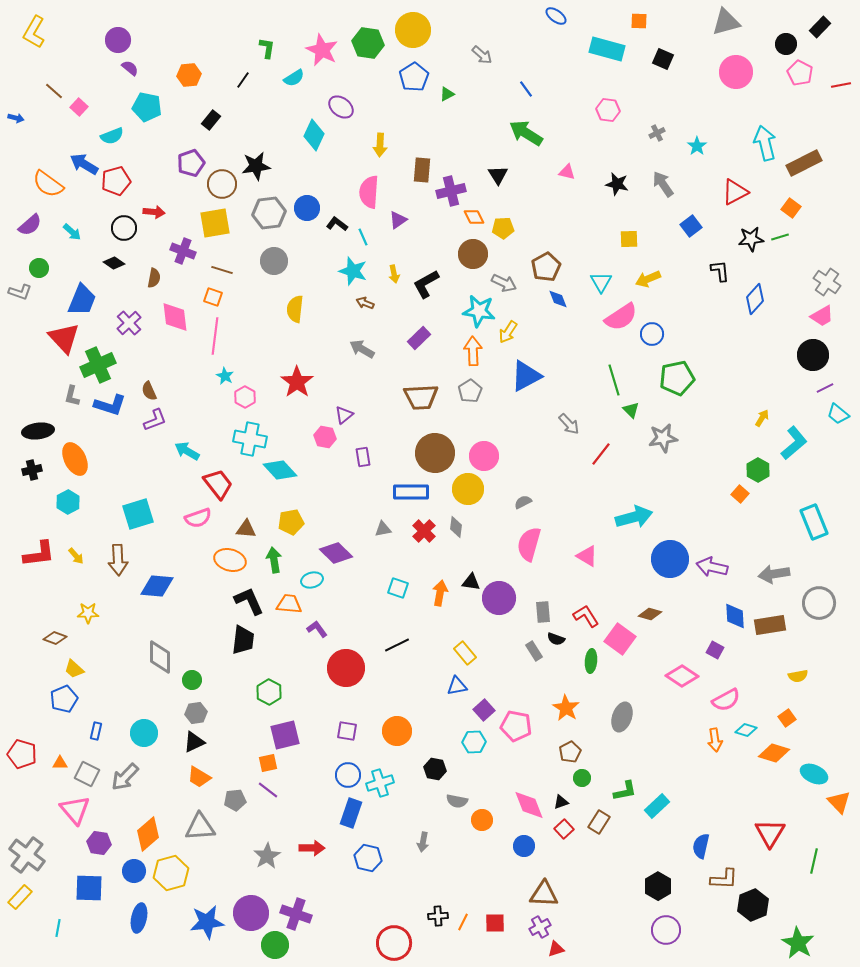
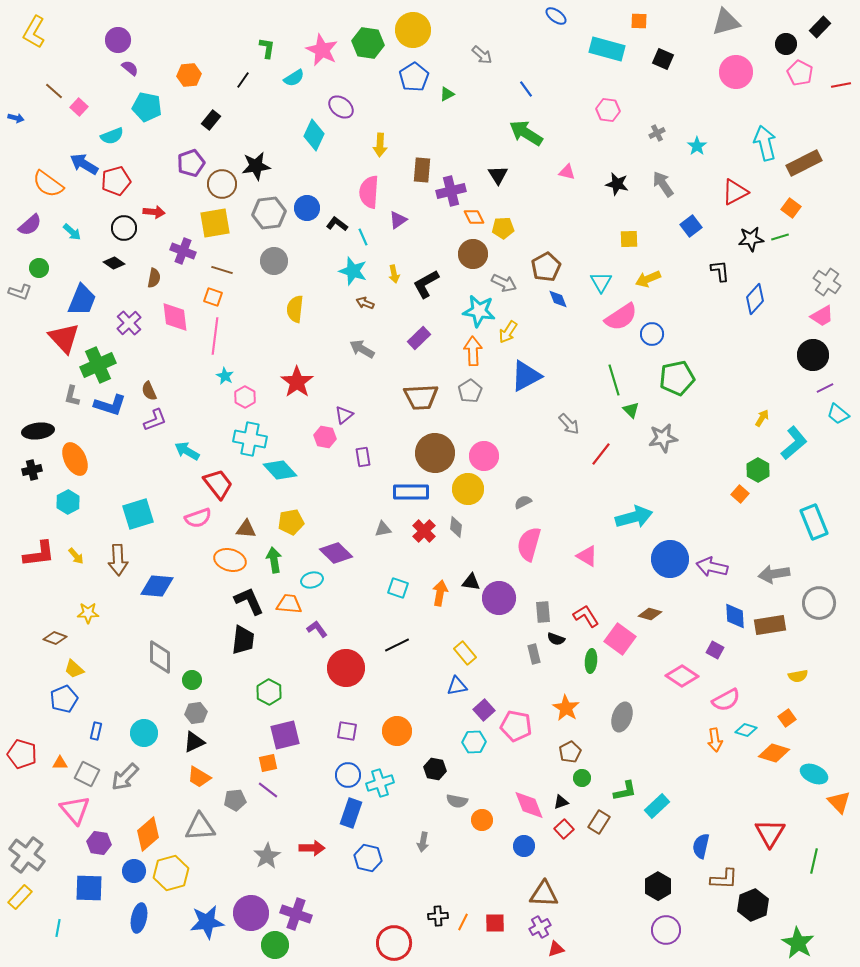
gray rectangle at (534, 651): moved 3 px down; rotated 18 degrees clockwise
